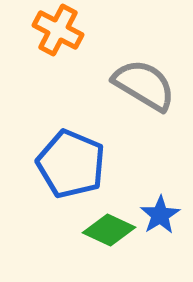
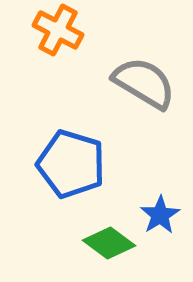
gray semicircle: moved 2 px up
blue pentagon: rotated 6 degrees counterclockwise
green diamond: moved 13 px down; rotated 12 degrees clockwise
